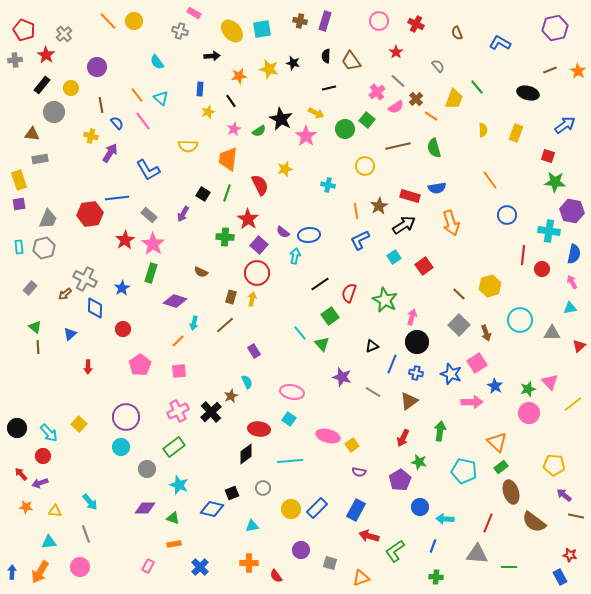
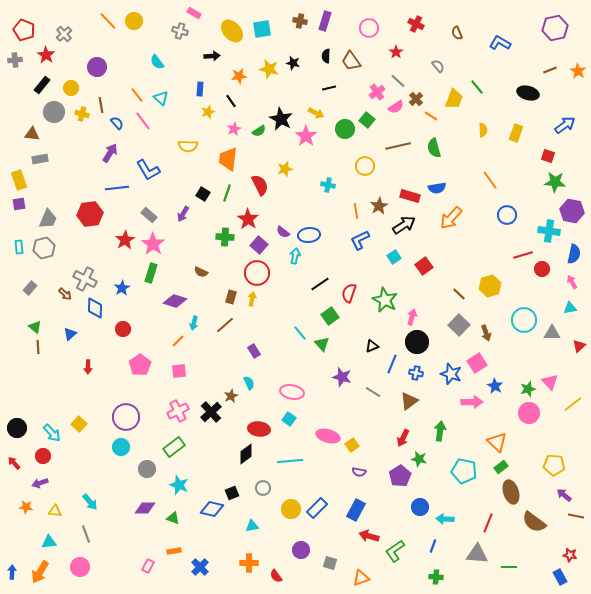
pink circle at (379, 21): moved 10 px left, 7 px down
yellow cross at (91, 136): moved 9 px left, 22 px up
blue line at (117, 198): moved 10 px up
orange arrow at (451, 223): moved 5 px up; rotated 60 degrees clockwise
red line at (523, 255): rotated 66 degrees clockwise
brown arrow at (65, 294): rotated 96 degrees counterclockwise
cyan circle at (520, 320): moved 4 px right
cyan semicircle at (247, 382): moved 2 px right, 1 px down
cyan arrow at (49, 433): moved 3 px right
green star at (419, 462): moved 3 px up
red arrow at (21, 474): moved 7 px left, 11 px up
purple pentagon at (400, 480): moved 4 px up
orange rectangle at (174, 544): moved 7 px down
